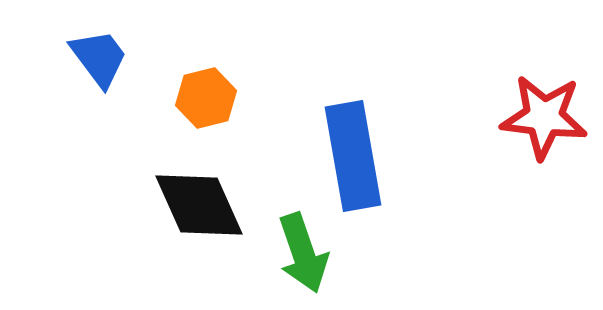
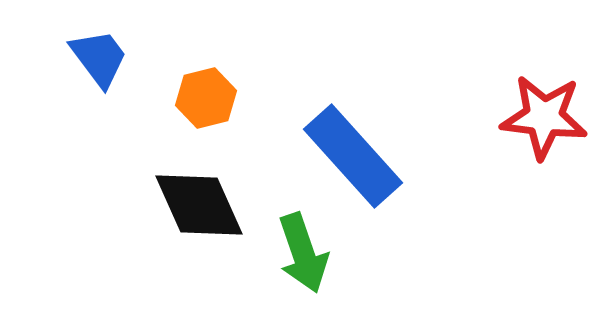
blue rectangle: rotated 32 degrees counterclockwise
